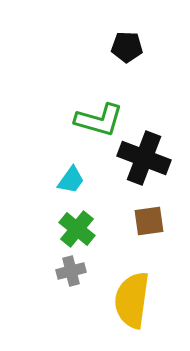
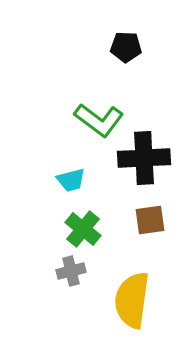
black pentagon: moved 1 px left
green L-shape: rotated 21 degrees clockwise
black cross: rotated 24 degrees counterclockwise
cyan trapezoid: rotated 40 degrees clockwise
brown square: moved 1 px right, 1 px up
green cross: moved 6 px right
